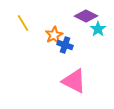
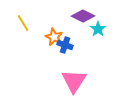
purple diamond: moved 3 px left
orange star: moved 2 px down; rotated 18 degrees counterclockwise
pink triangle: rotated 36 degrees clockwise
